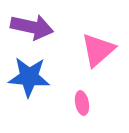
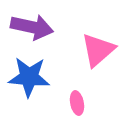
pink ellipse: moved 5 px left
